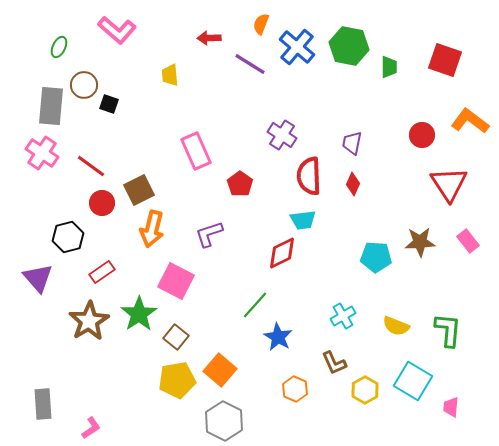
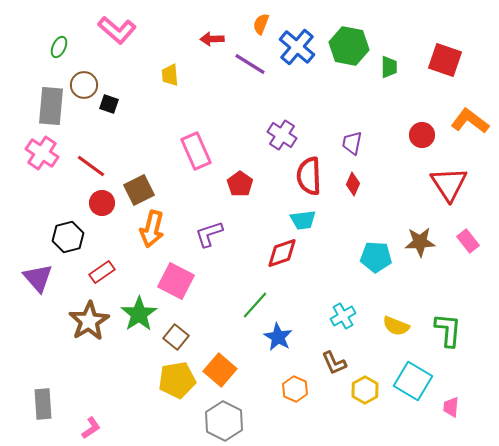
red arrow at (209, 38): moved 3 px right, 1 px down
red diamond at (282, 253): rotated 8 degrees clockwise
